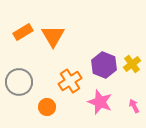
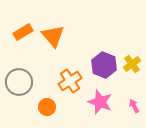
orange triangle: rotated 10 degrees counterclockwise
